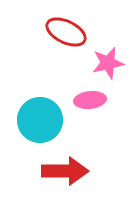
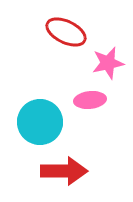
cyan circle: moved 2 px down
red arrow: moved 1 px left
